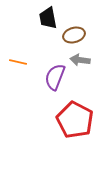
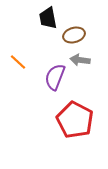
orange line: rotated 30 degrees clockwise
